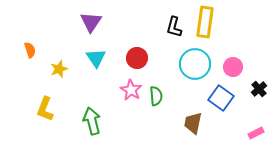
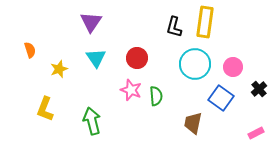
pink star: rotated 10 degrees counterclockwise
